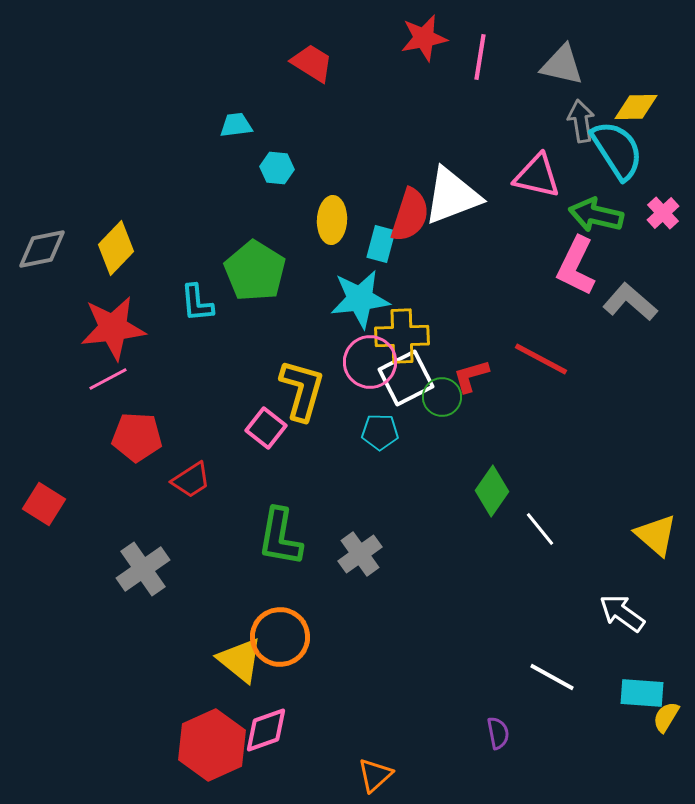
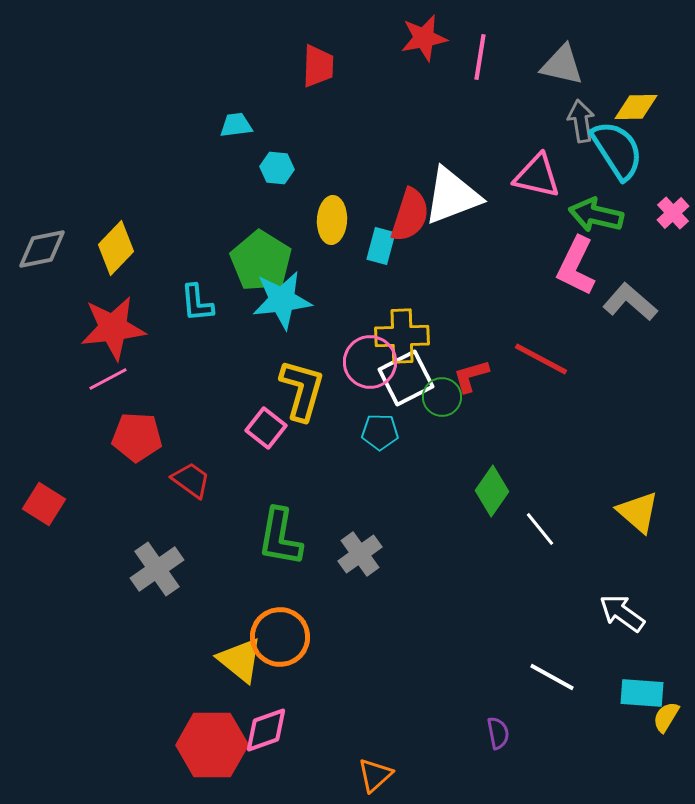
red trapezoid at (312, 63): moved 6 px right, 3 px down; rotated 60 degrees clockwise
pink cross at (663, 213): moved 10 px right
cyan rectangle at (381, 244): moved 2 px down
green pentagon at (255, 271): moved 6 px right, 10 px up
cyan star at (360, 299): moved 78 px left, 1 px down
red trapezoid at (191, 480): rotated 111 degrees counterclockwise
yellow triangle at (656, 535): moved 18 px left, 23 px up
gray cross at (143, 569): moved 14 px right
red hexagon at (212, 745): rotated 24 degrees clockwise
